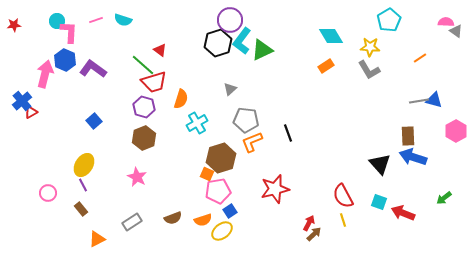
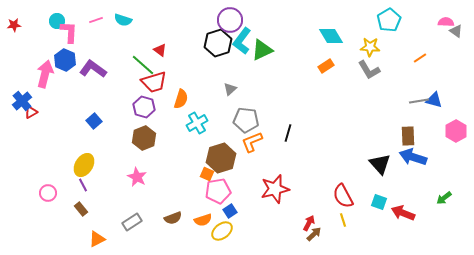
black line at (288, 133): rotated 36 degrees clockwise
